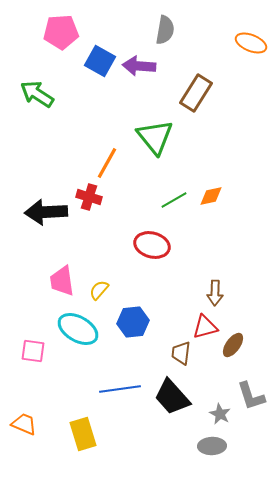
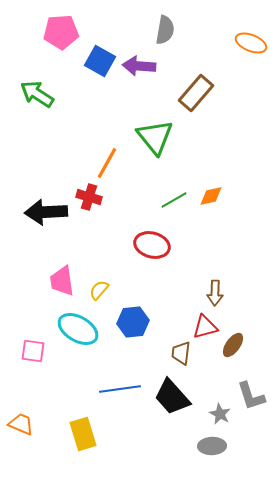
brown rectangle: rotated 9 degrees clockwise
orange trapezoid: moved 3 px left
